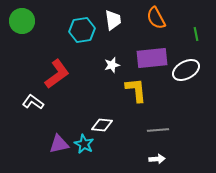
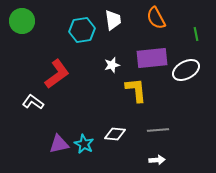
white diamond: moved 13 px right, 9 px down
white arrow: moved 1 px down
